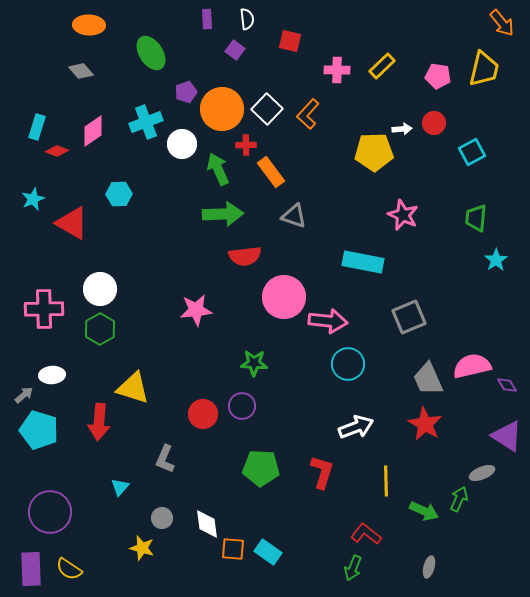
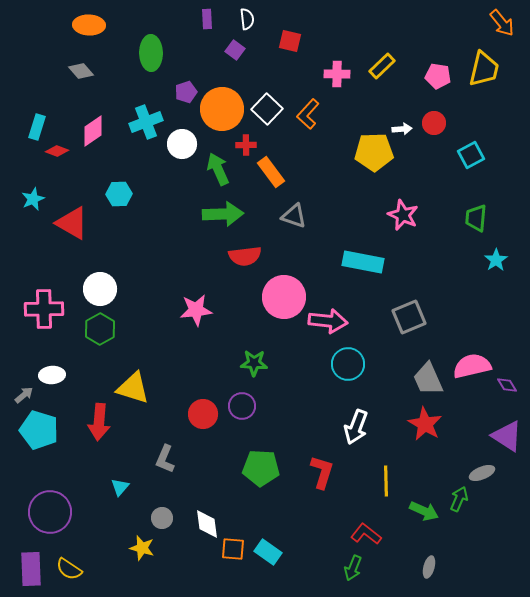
green ellipse at (151, 53): rotated 32 degrees clockwise
pink cross at (337, 70): moved 4 px down
cyan square at (472, 152): moved 1 px left, 3 px down
white arrow at (356, 427): rotated 132 degrees clockwise
